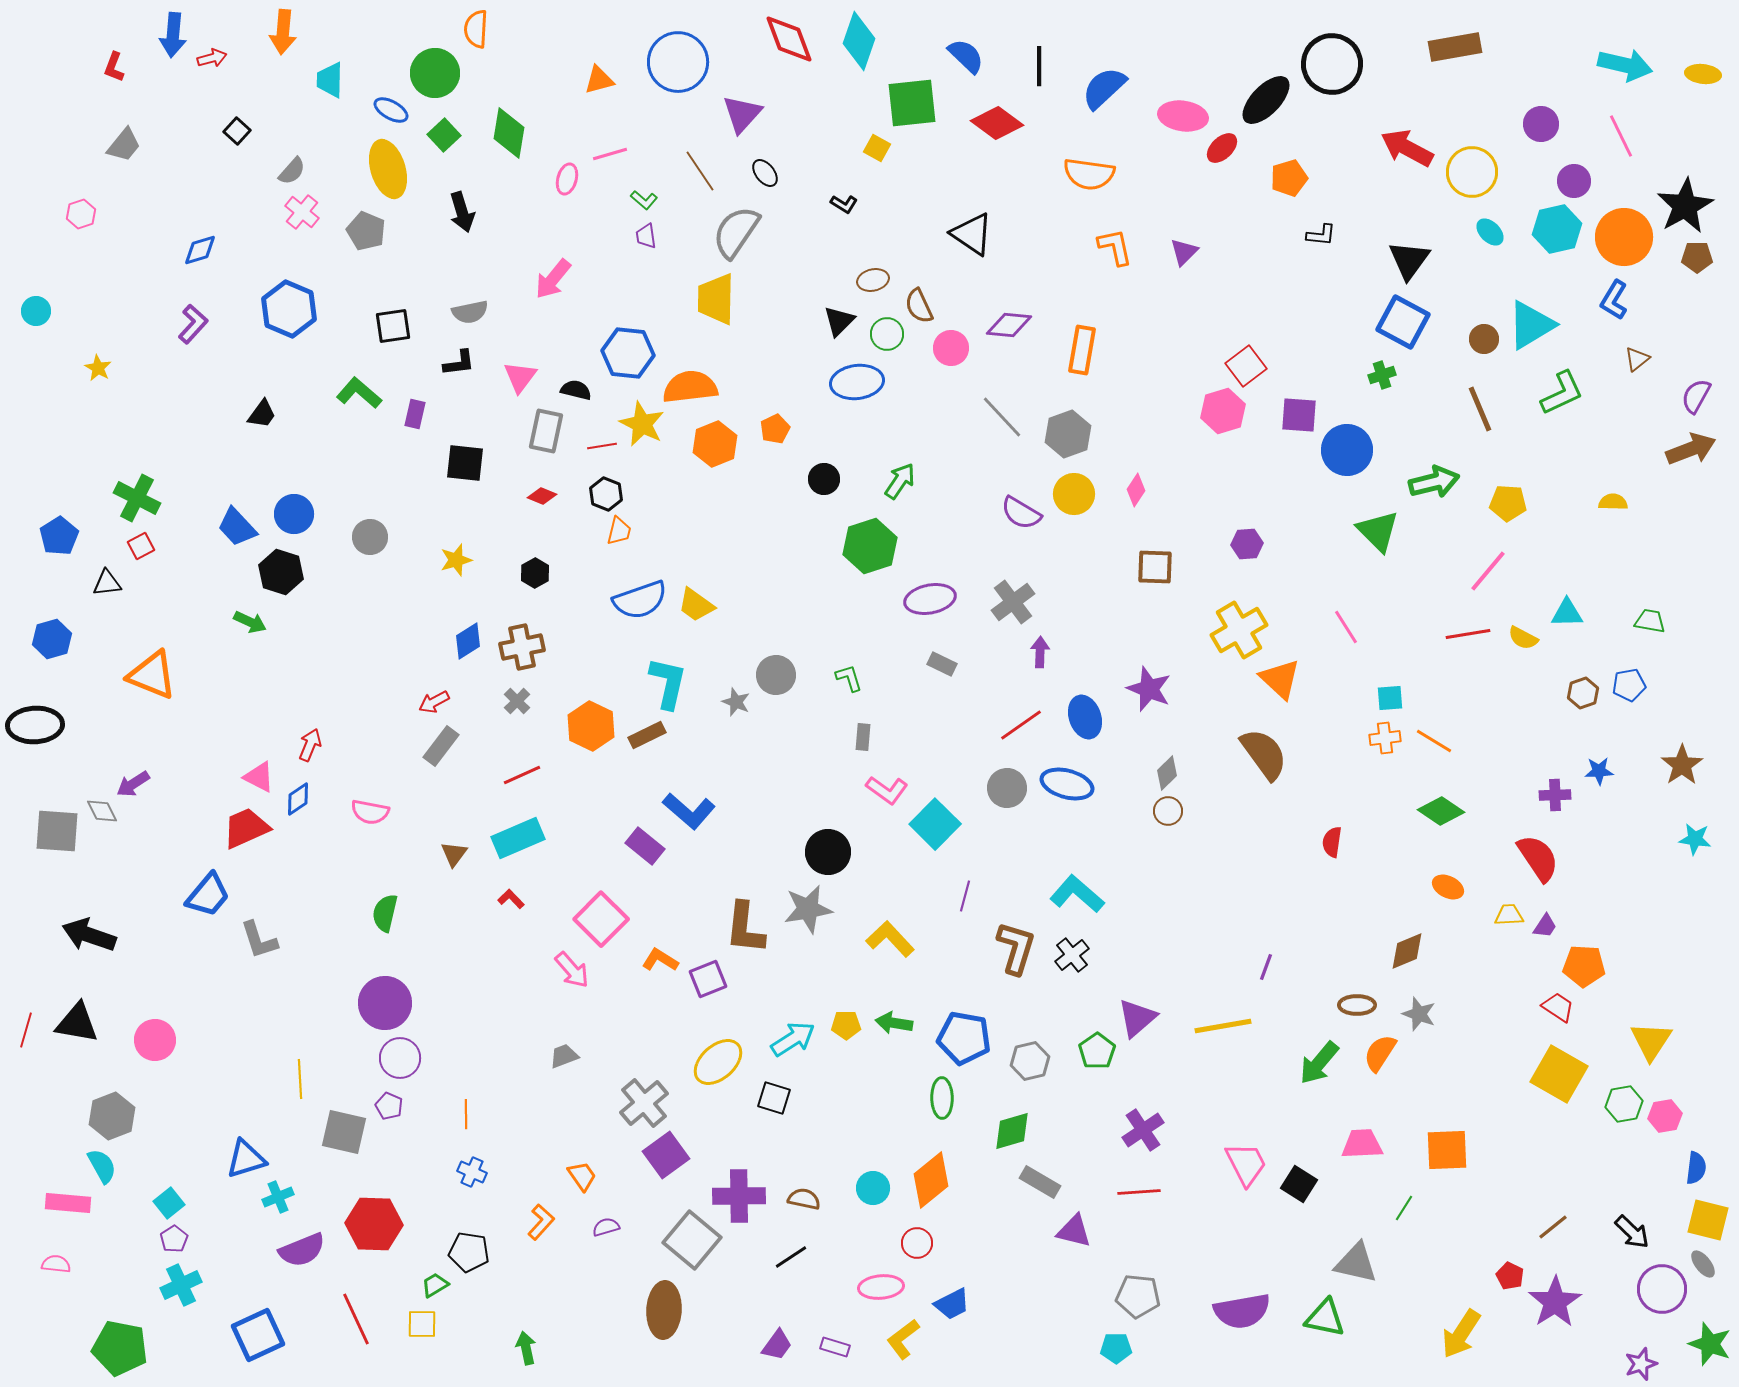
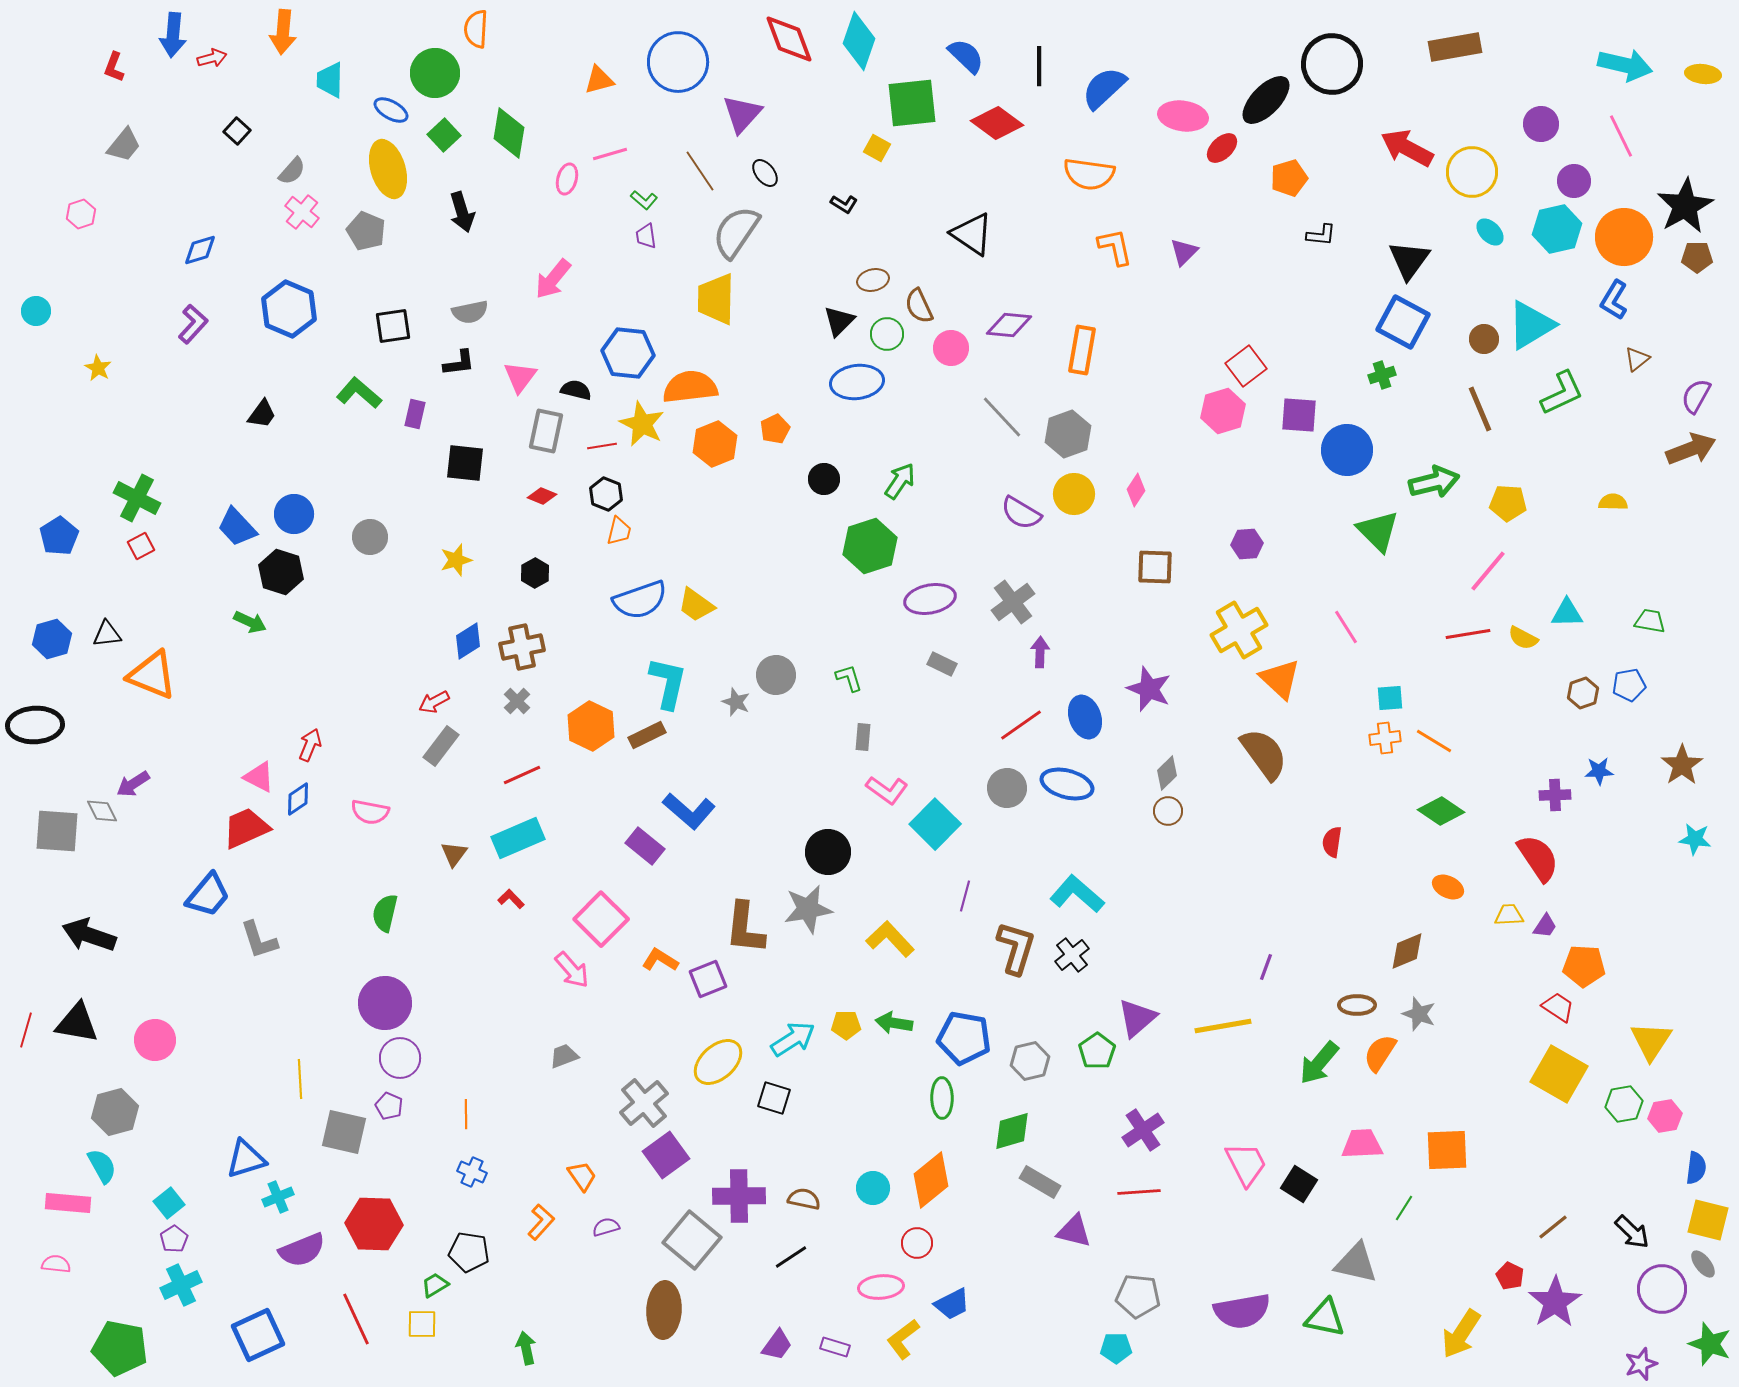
black triangle at (107, 583): moved 51 px down
gray hexagon at (112, 1116): moved 3 px right, 4 px up; rotated 6 degrees clockwise
